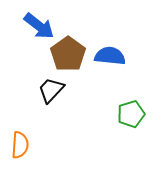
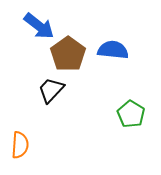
blue semicircle: moved 3 px right, 6 px up
green pentagon: rotated 24 degrees counterclockwise
